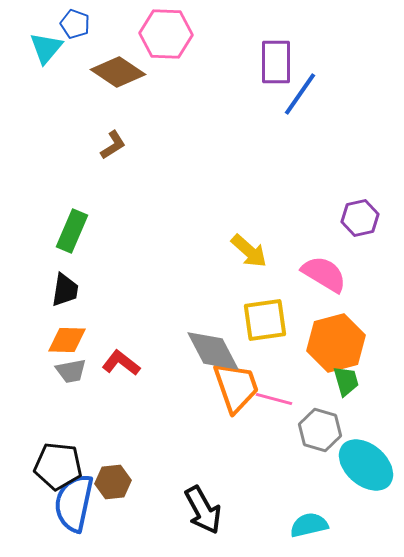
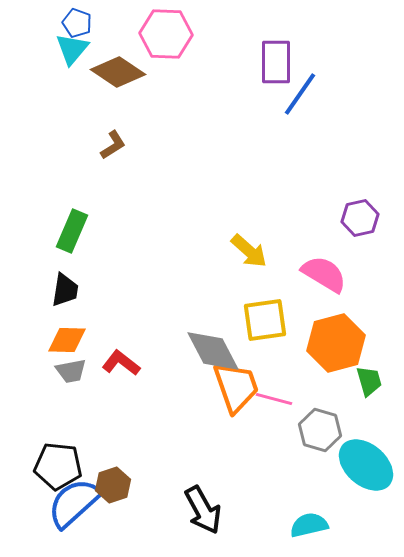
blue pentagon: moved 2 px right, 1 px up
cyan triangle: moved 26 px right, 1 px down
green trapezoid: moved 23 px right
brown hexagon: moved 3 px down; rotated 12 degrees counterclockwise
blue semicircle: rotated 36 degrees clockwise
